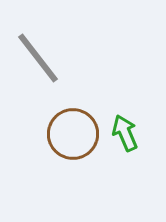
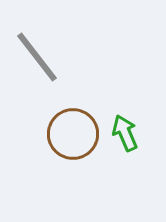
gray line: moved 1 px left, 1 px up
